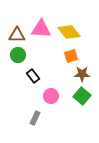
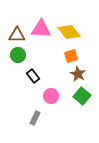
brown star: moved 4 px left; rotated 28 degrees clockwise
